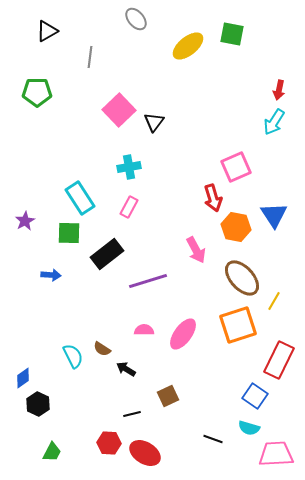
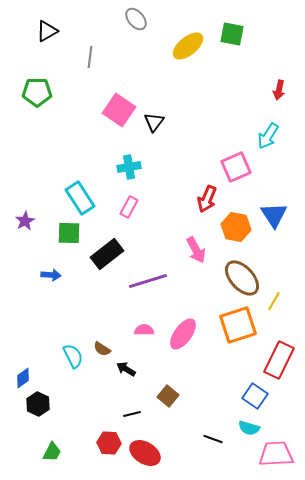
pink square at (119, 110): rotated 12 degrees counterclockwise
cyan arrow at (274, 122): moved 6 px left, 14 px down
red arrow at (213, 198): moved 6 px left, 1 px down; rotated 40 degrees clockwise
brown square at (168, 396): rotated 25 degrees counterclockwise
